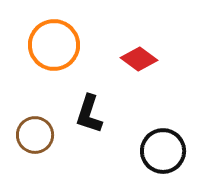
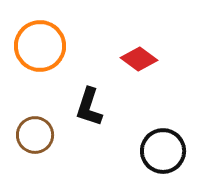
orange circle: moved 14 px left, 1 px down
black L-shape: moved 7 px up
